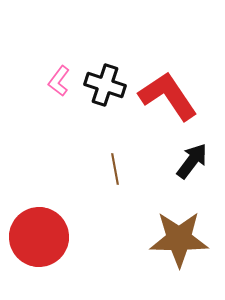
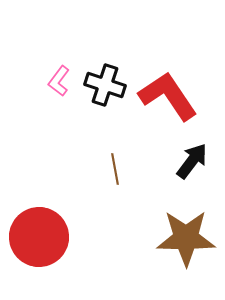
brown star: moved 7 px right, 1 px up
